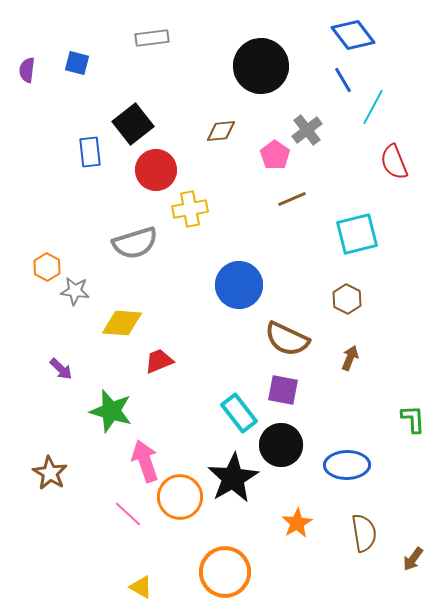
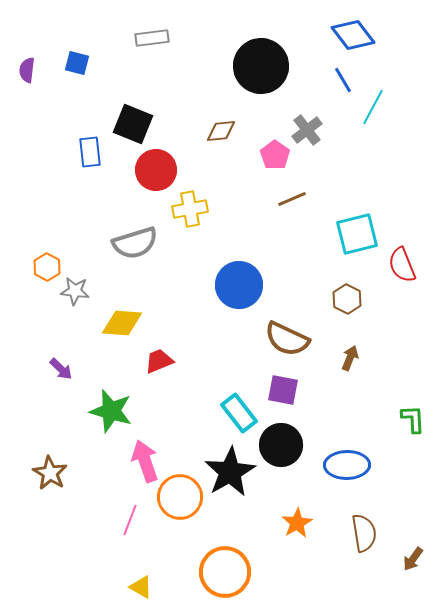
black square at (133, 124): rotated 30 degrees counterclockwise
red semicircle at (394, 162): moved 8 px right, 103 px down
black star at (233, 478): moved 3 px left, 6 px up
pink line at (128, 514): moved 2 px right, 6 px down; rotated 68 degrees clockwise
